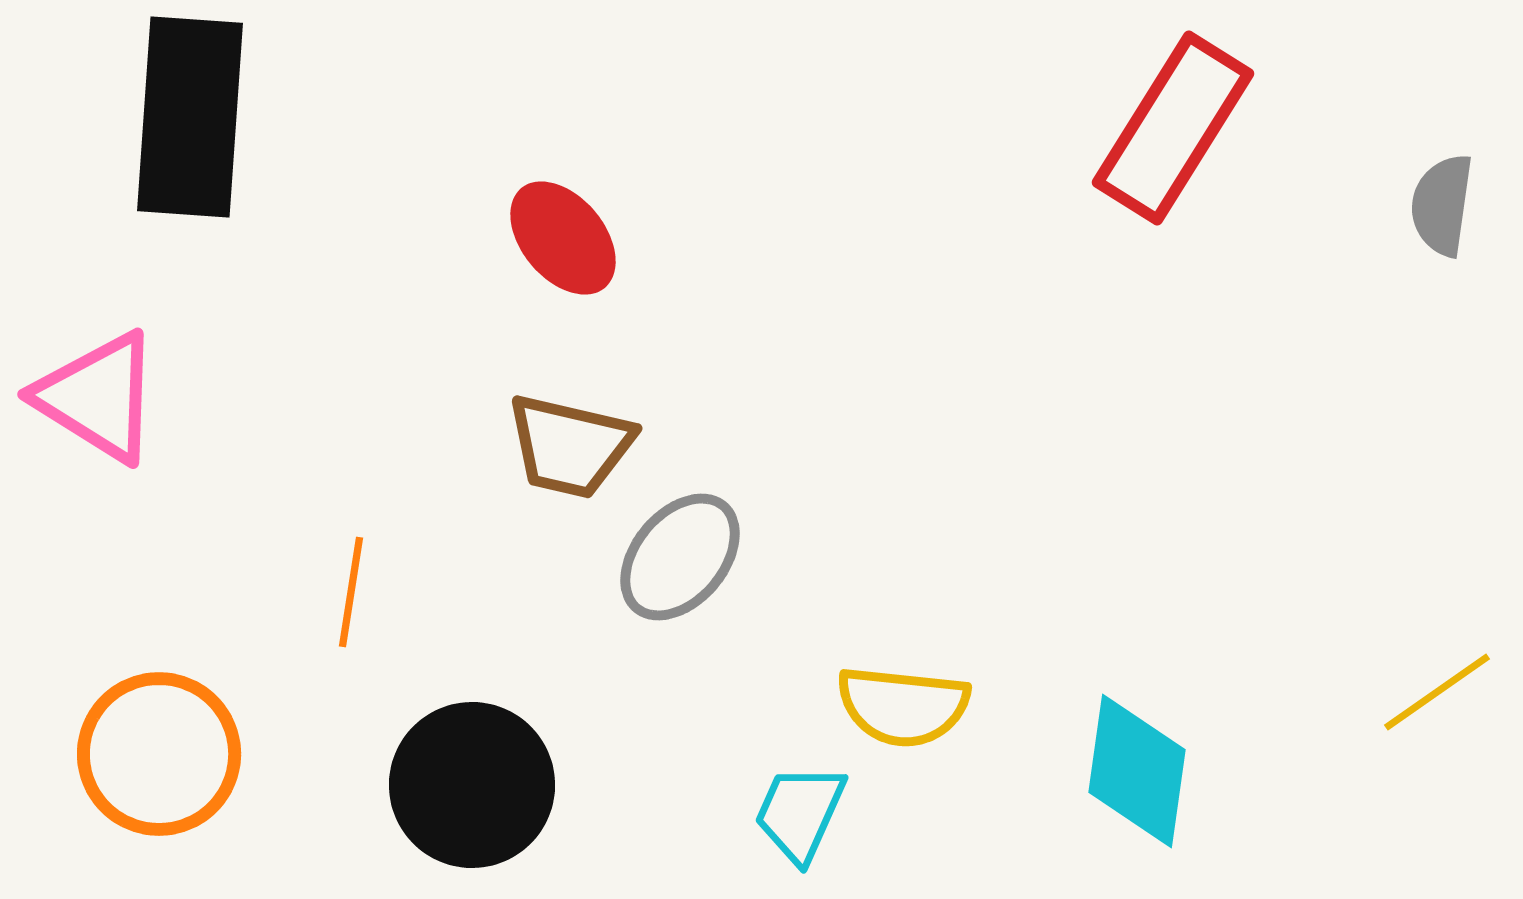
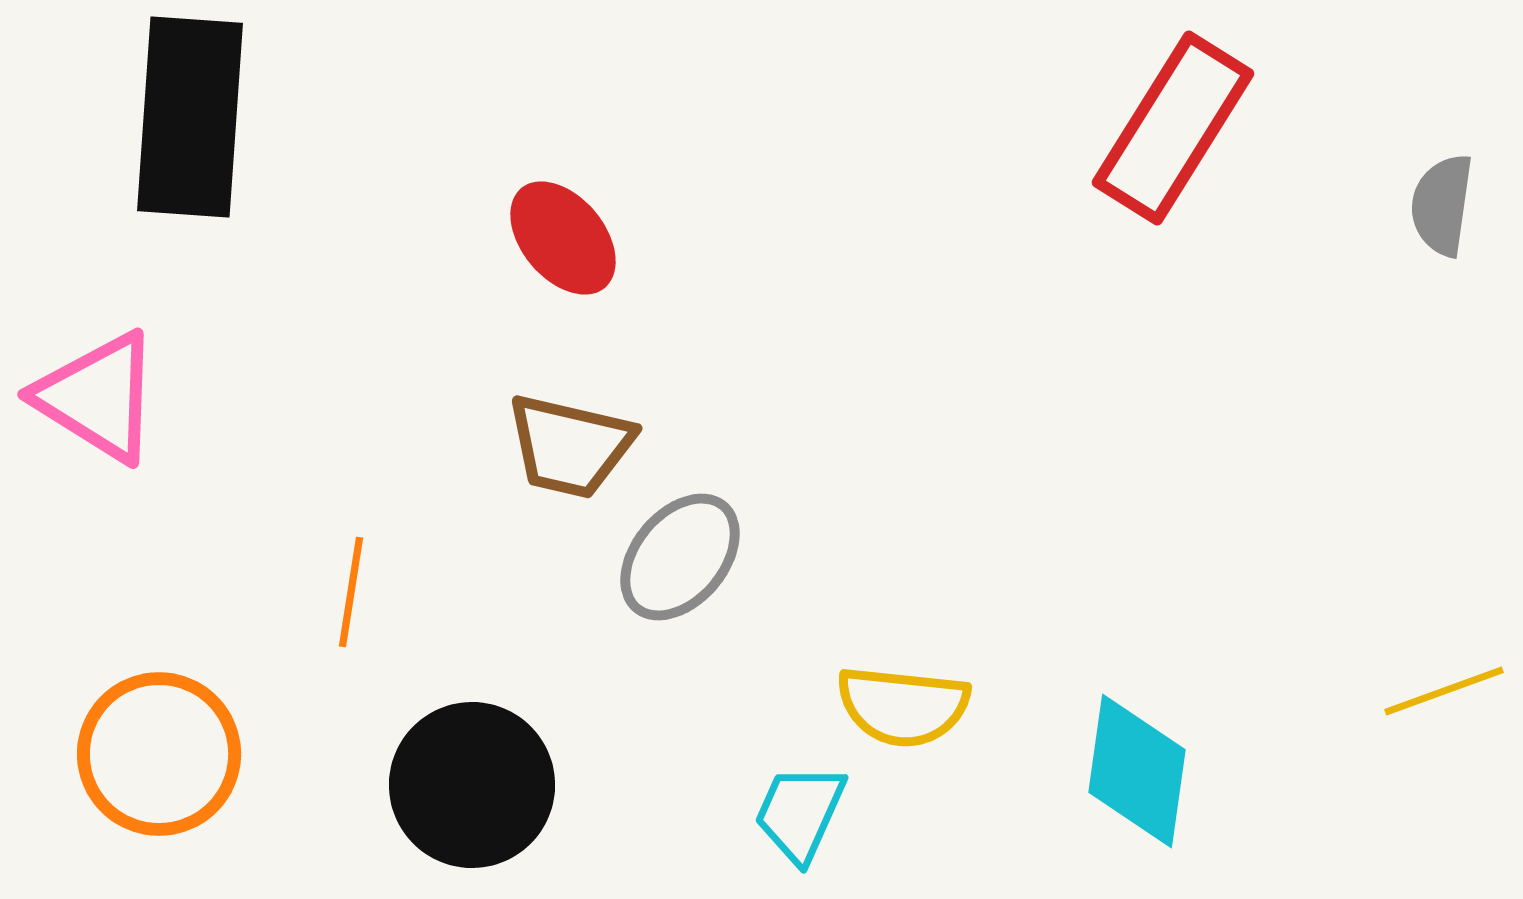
yellow line: moved 7 px right, 1 px up; rotated 15 degrees clockwise
